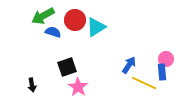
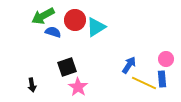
blue rectangle: moved 7 px down
